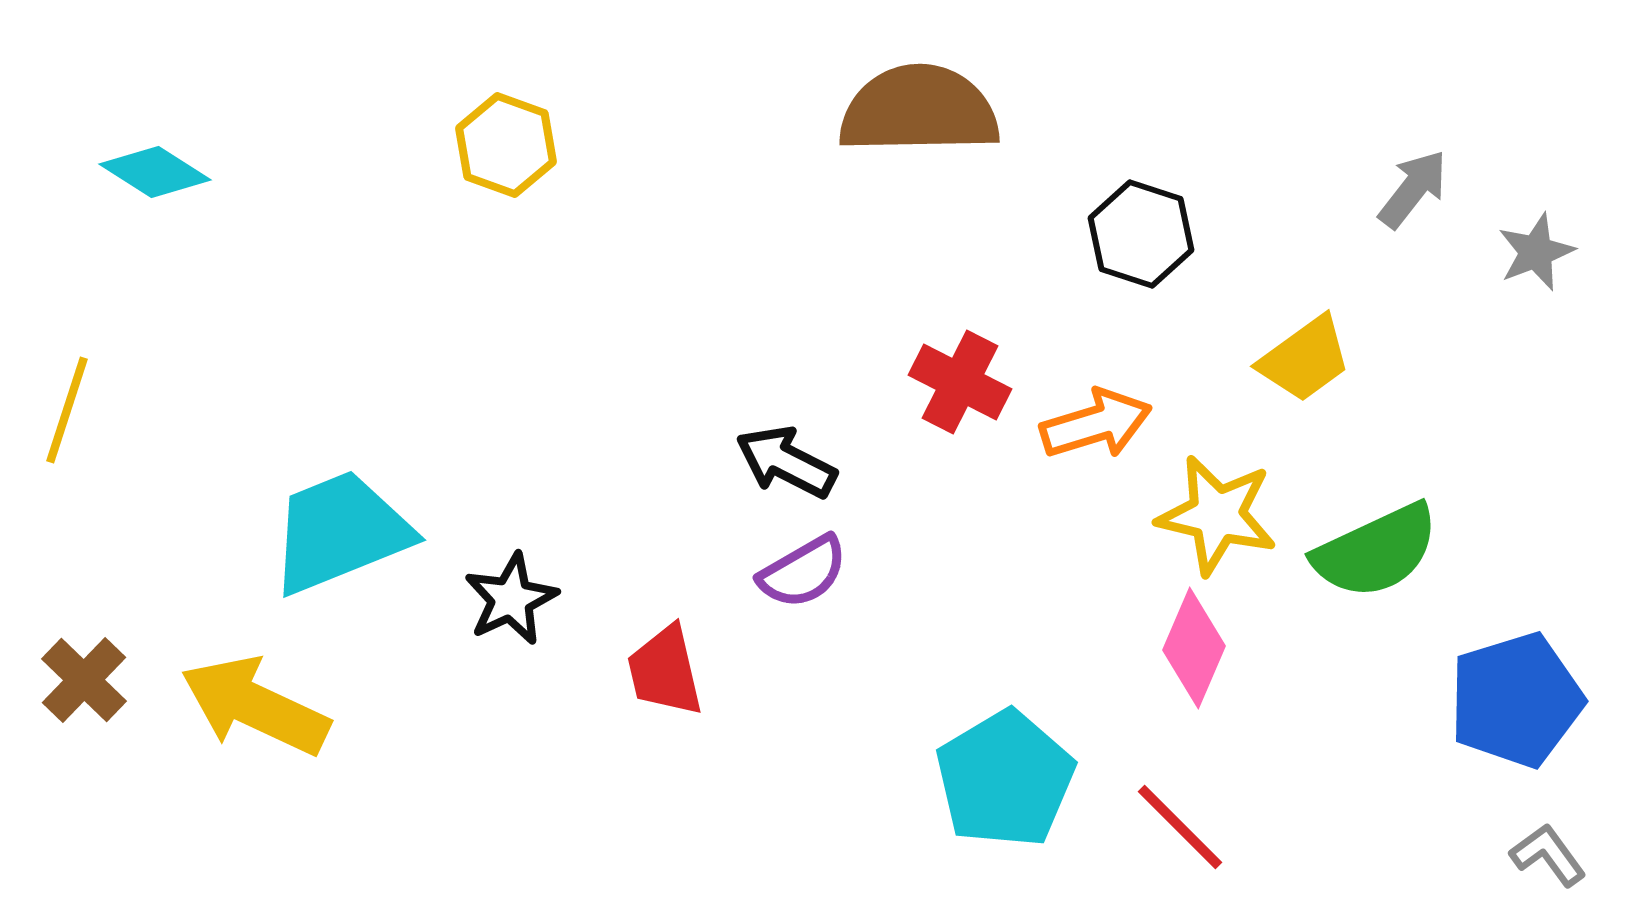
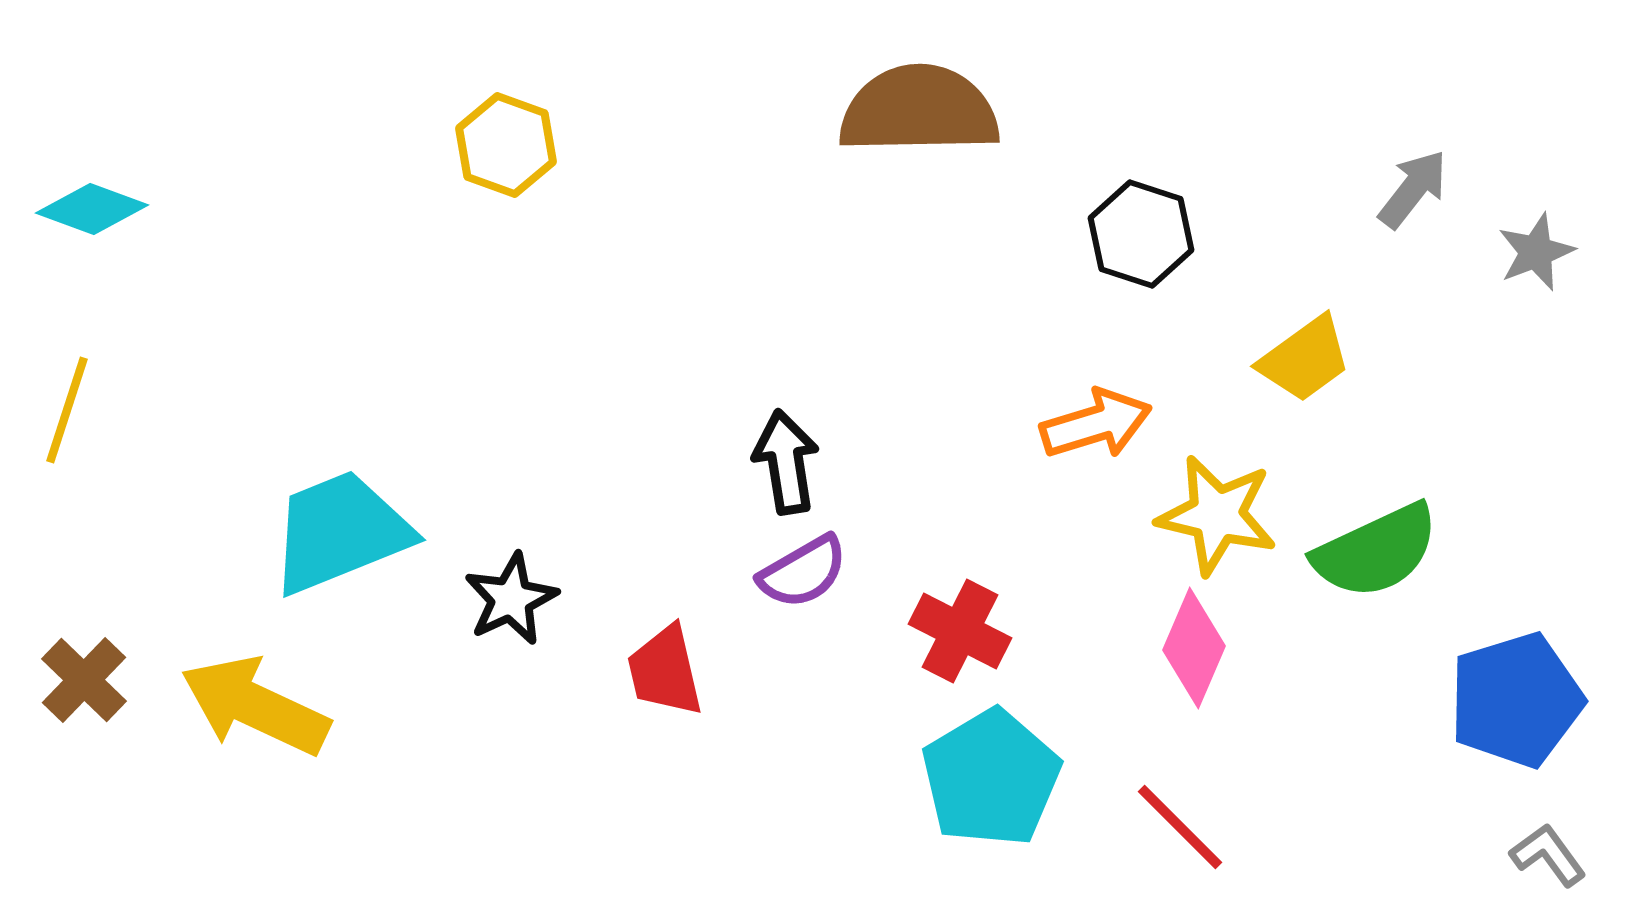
cyan diamond: moved 63 px left, 37 px down; rotated 12 degrees counterclockwise
red cross: moved 249 px down
black arrow: rotated 54 degrees clockwise
cyan pentagon: moved 14 px left, 1 px up
